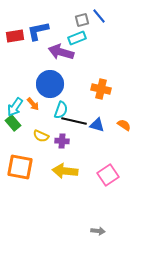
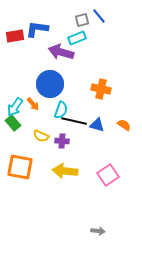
blue L-shape: moved 1 px left, 2 px up; rotated 20 degrees clockwise
